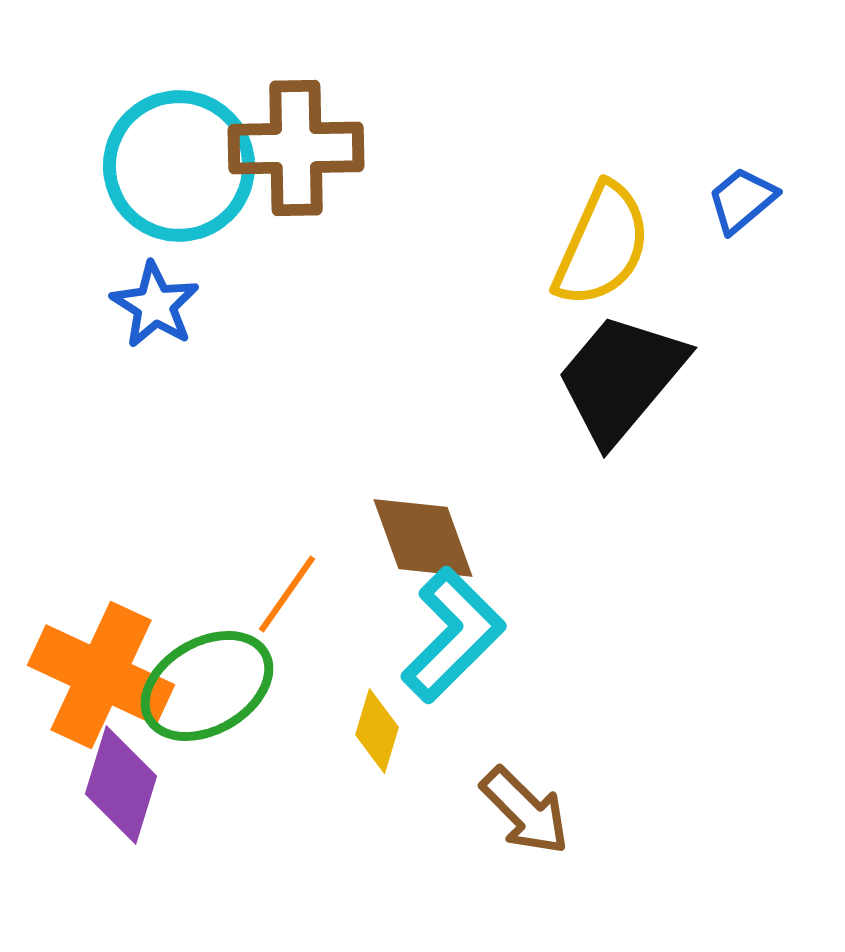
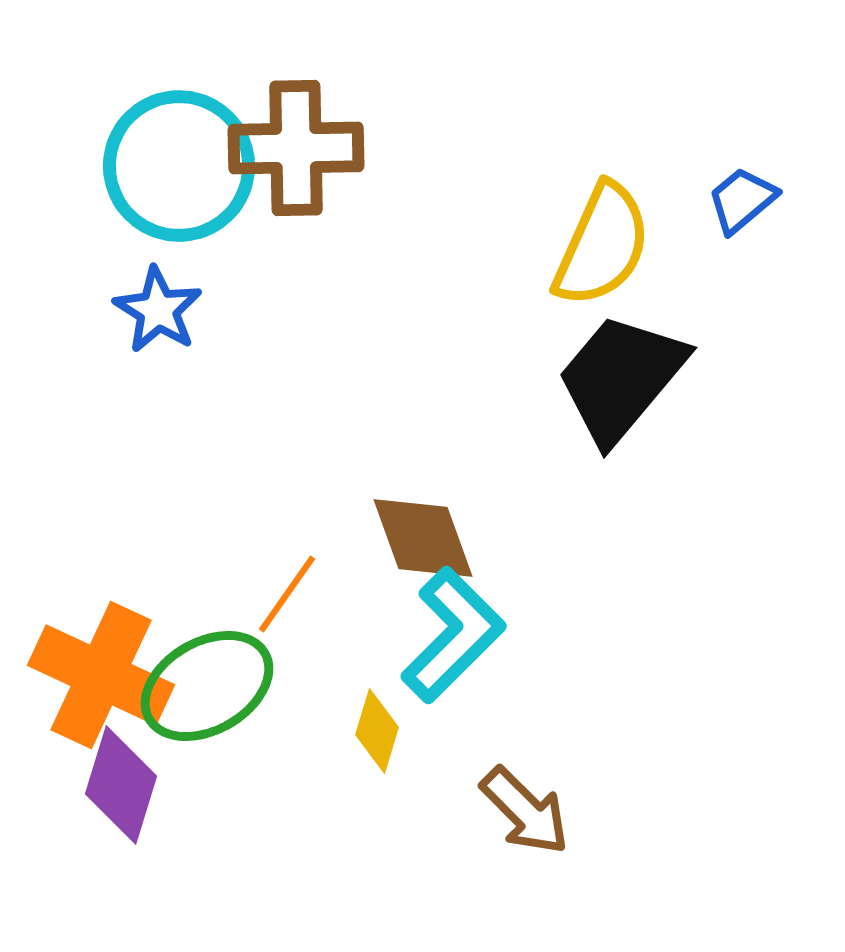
blue star: moved 3 px right, 5 px down
